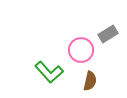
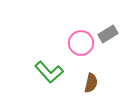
pink circle: moved 7 px up
brown semicircle: moved 1 px right, 2 px down
